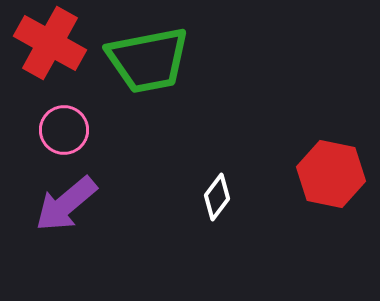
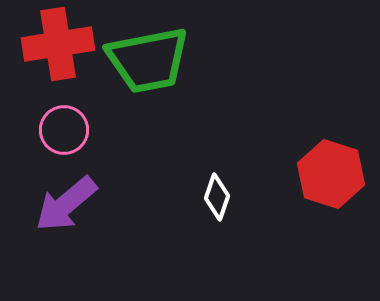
red cross: moved 8 px right, 1 px down; rotated 38 degrees counterclockwise
red hexagon: rotated 6 degrees clockwise
white diamond: rotated 18 degrees counterclockwise
